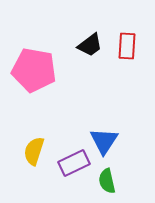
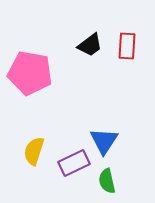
pink pentagon: moved 4 px left, 3 px down
